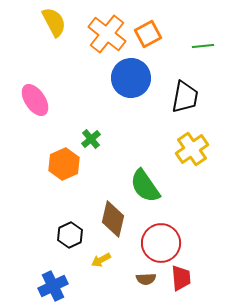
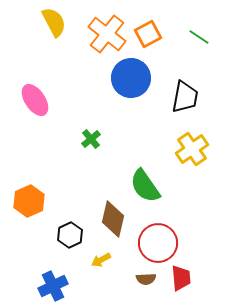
green line: moved 4 px left, 9 px up; rotated 40 degrees clockwise
orange hexagon: moved 35 px left, 37 px down
red circle: moved 3 px left
